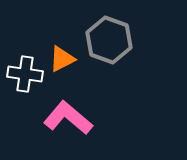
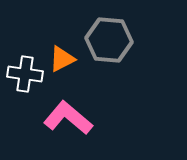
gray hexagon: rotated 15 degrees counterclockwise
